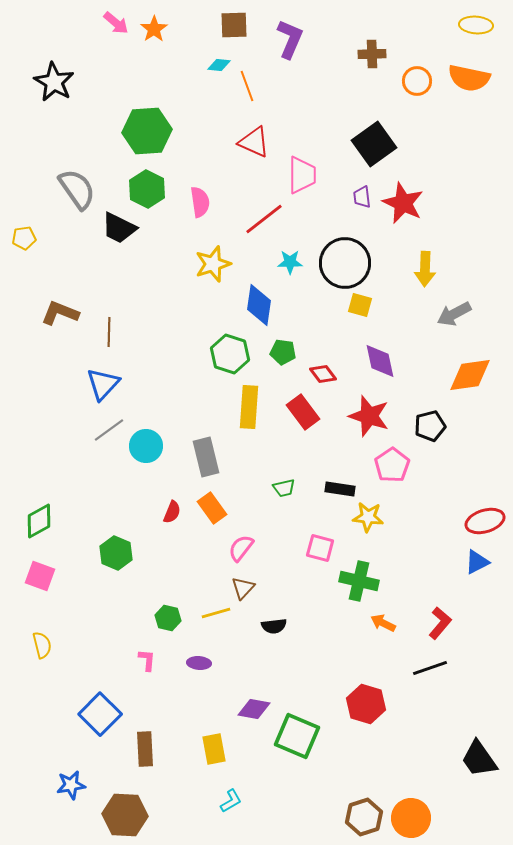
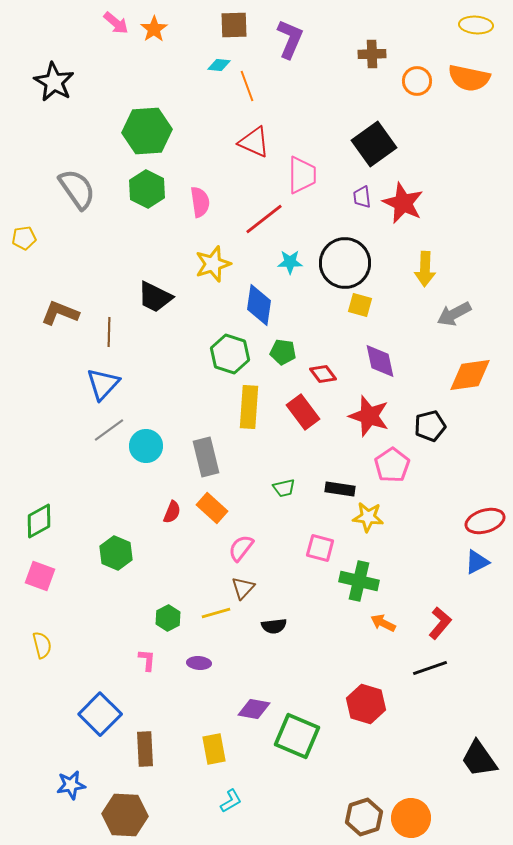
black trapezoid at (119, 228): moved 36 px right, 69 px down
orange rectangle at (212, 508): rotated 12 degrees counterclockwise
green hexagon at (168, 618): rotated 20 degrees clockwise
